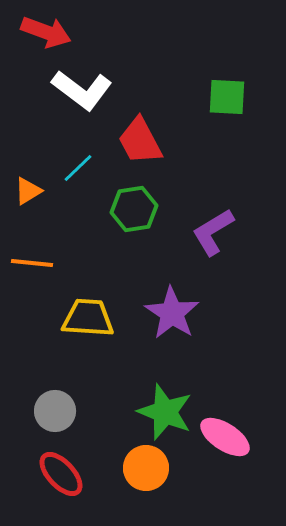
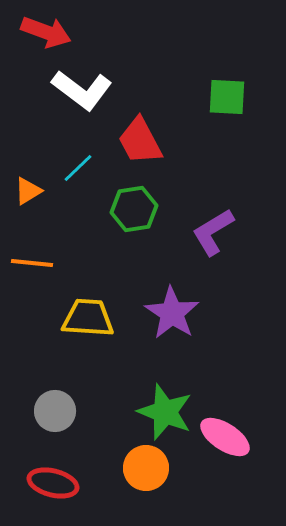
red ellipse: moved 8 px left, 9 px down; rotated 33 degrees counterclockwise
